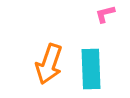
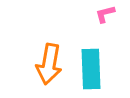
orange arrow: rotated 9 degrees counterclockwise
